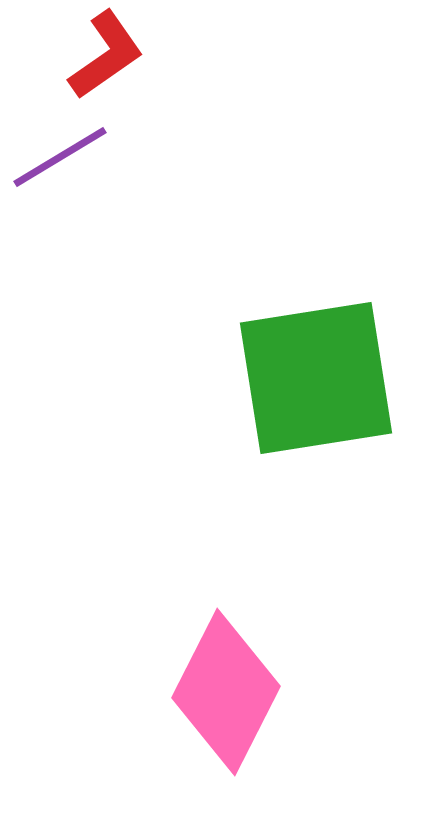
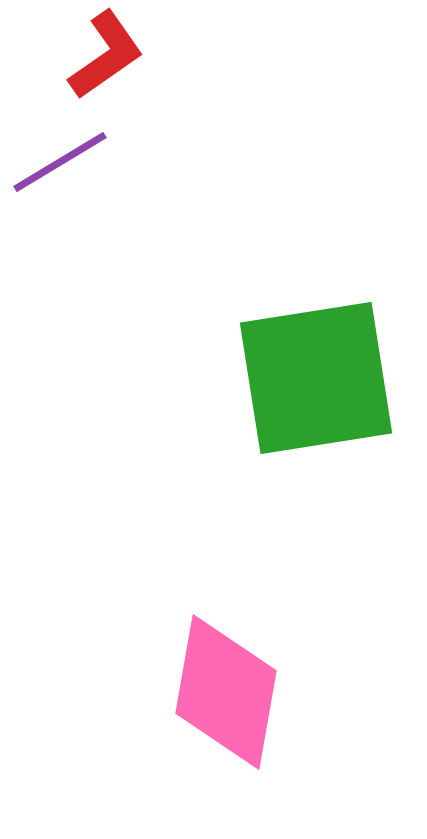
purple line: moved 5 px down
pink diamond: rotated 17 degrees counterclockwise
